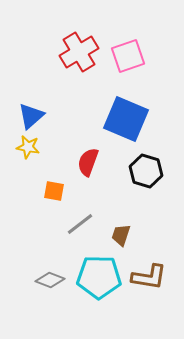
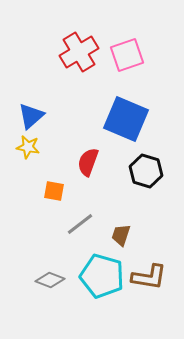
pink square: moved 1 px left, 1 px up
cyan pentagon: moved 3 px right, 1 px up; rotated 15 degrees clockwise
